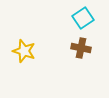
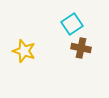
cyan square: moved 11 px left, 6 px down
